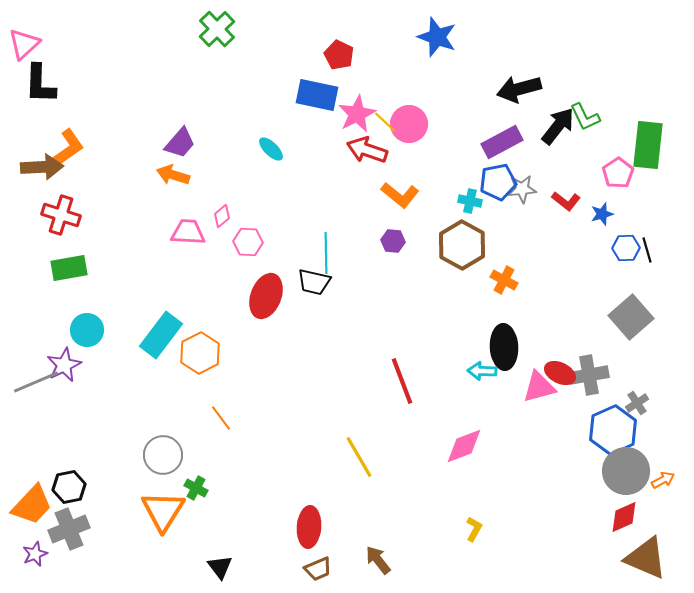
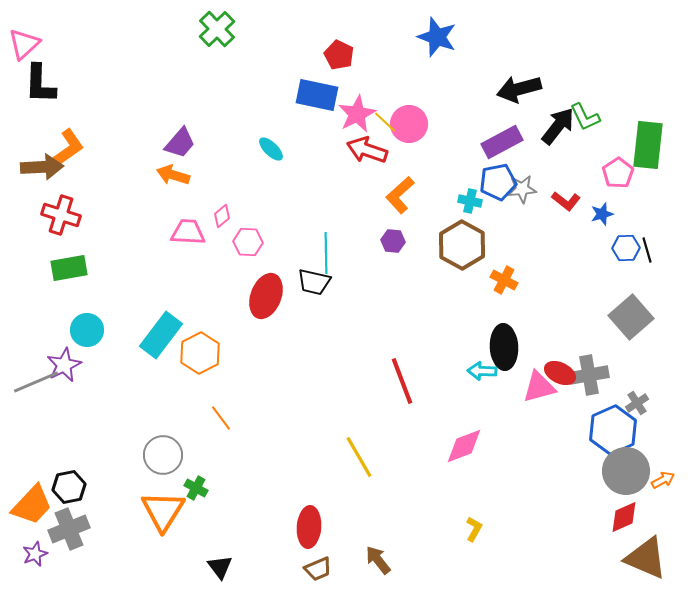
orange L-shape at (400, 195): rotated 99 degrees clockwise
